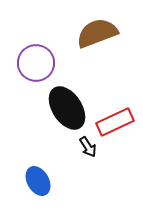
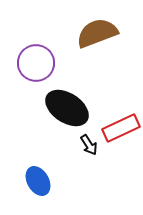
black ellipse: rotated 24 degrees counterclockwise
red rectangle: moved 6 px right, 6 px down
black arrow: moved 1 px right, 2 px up
